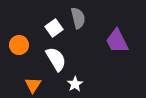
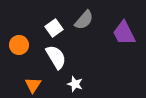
gray semicircle: moved 6 px right, 2 px down; rotated 55 degrees clockwise
purple trapezoid: moved 7 px right, 8 px up
white semicircle: moved 2 px up
white star: rotated 21 degrees counterclockwise
